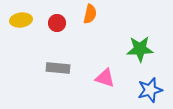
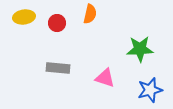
yellow ellipse: moved 3 px right, 3 px up
